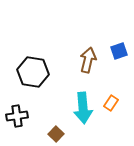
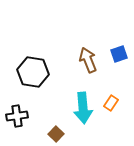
blue square: moved 3 px down
brown arrow: rotated 35 degrees counterclockwise
